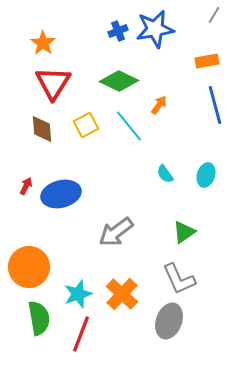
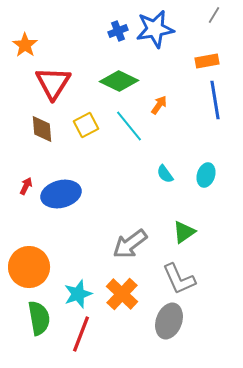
orange star: moved 18 px left, 2 px down
blue line: moved 5 px up; rotated 6 degrees clockwise
gray arrow: moved 14 px right, 12 px down
